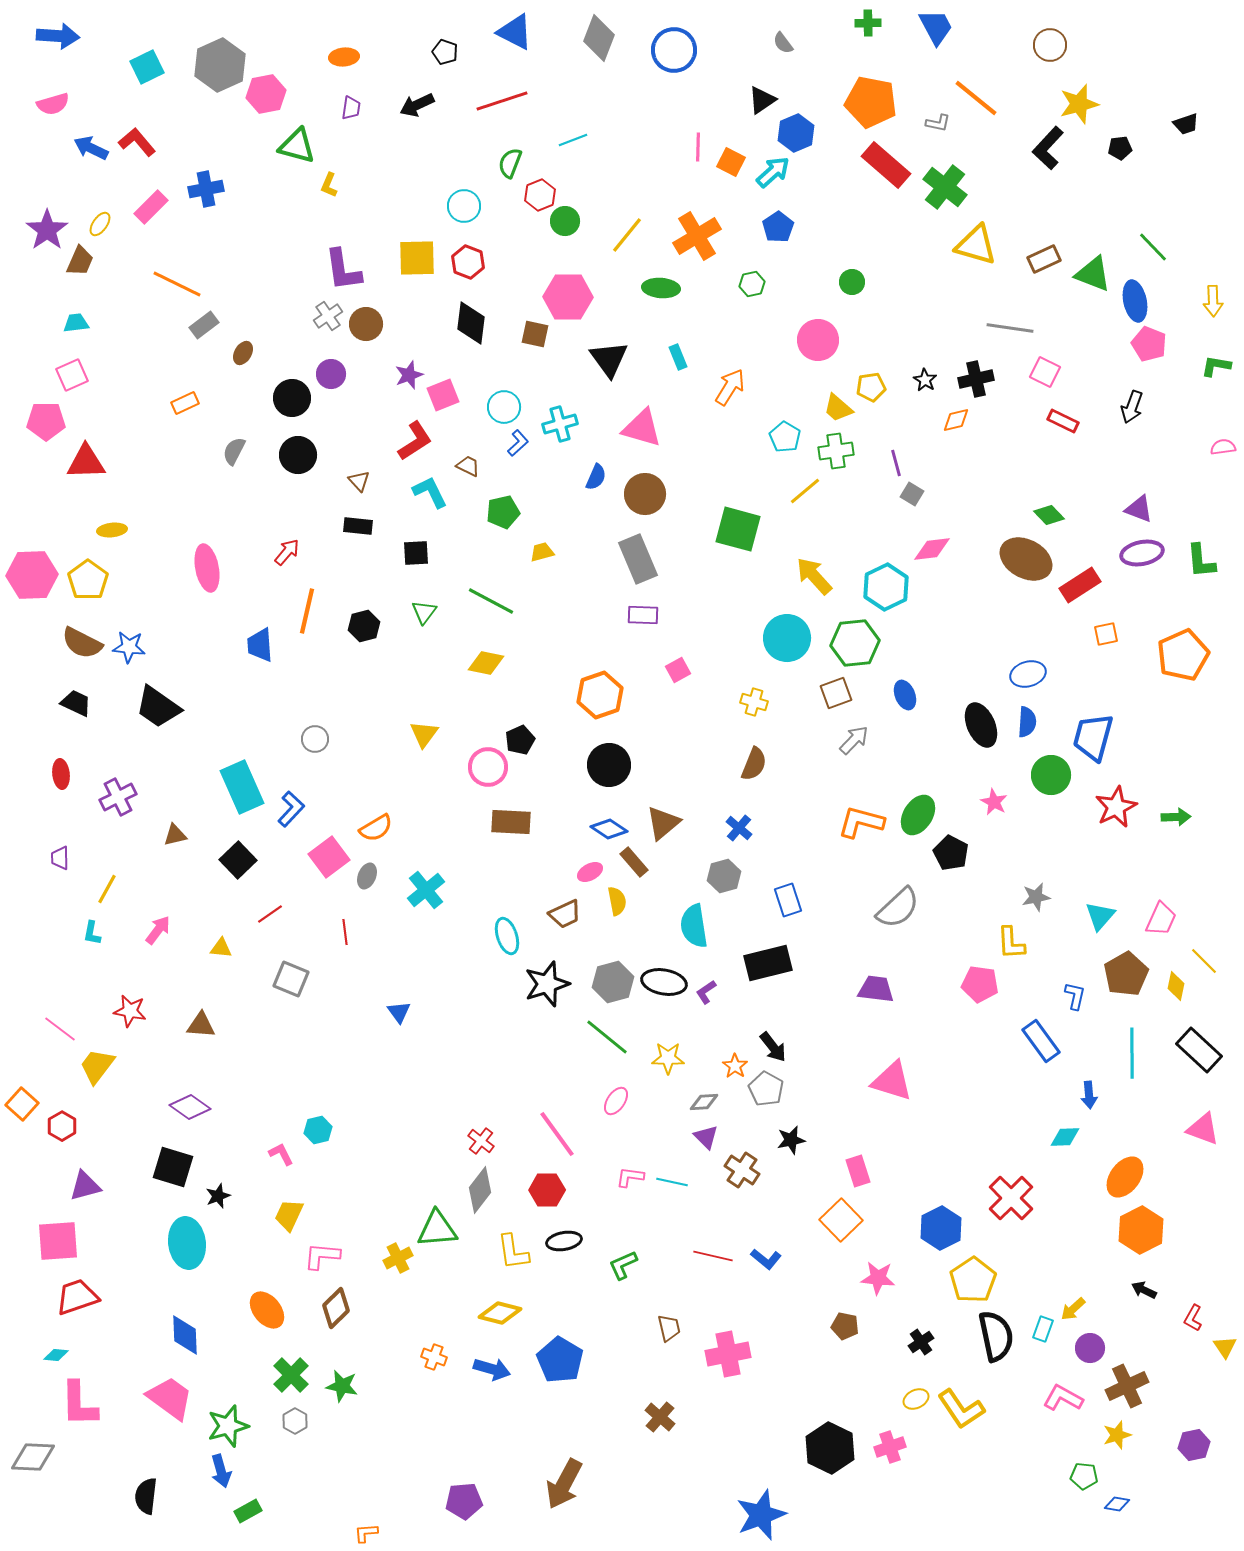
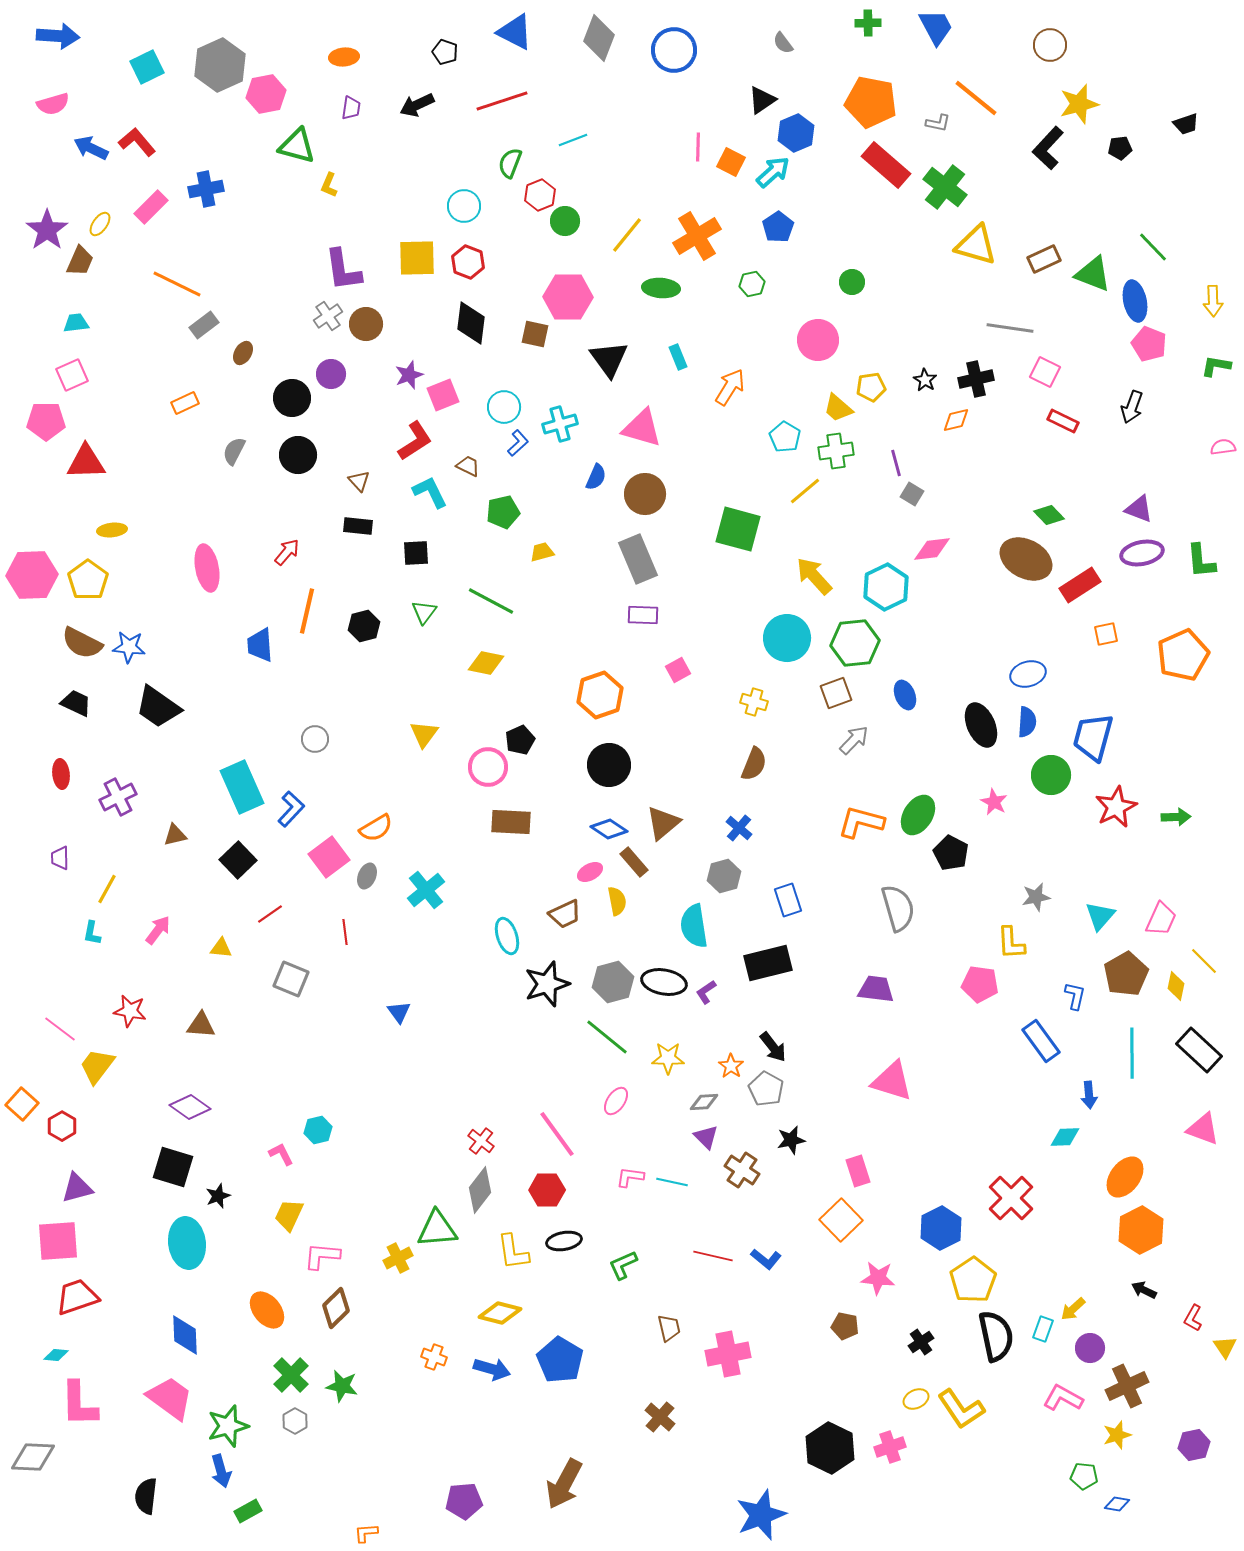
gray semicircle at (898, 908): rotated 63 degrees counterclockwise
orange star at (735, 1066): moved 4 px left
purple triangle at (85, 1186): moved 8 px left, 2 px down
